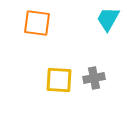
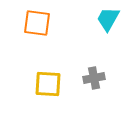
yellow square: moved 11 px left, 4 px down
